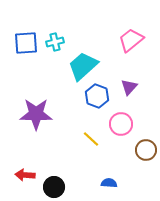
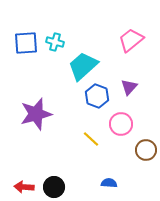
cyan cross: rotated 30 degrees clockwise
purple star: rotated 16 degrees counterclockwise
red arrow: moved 1 px left, 12 px down
